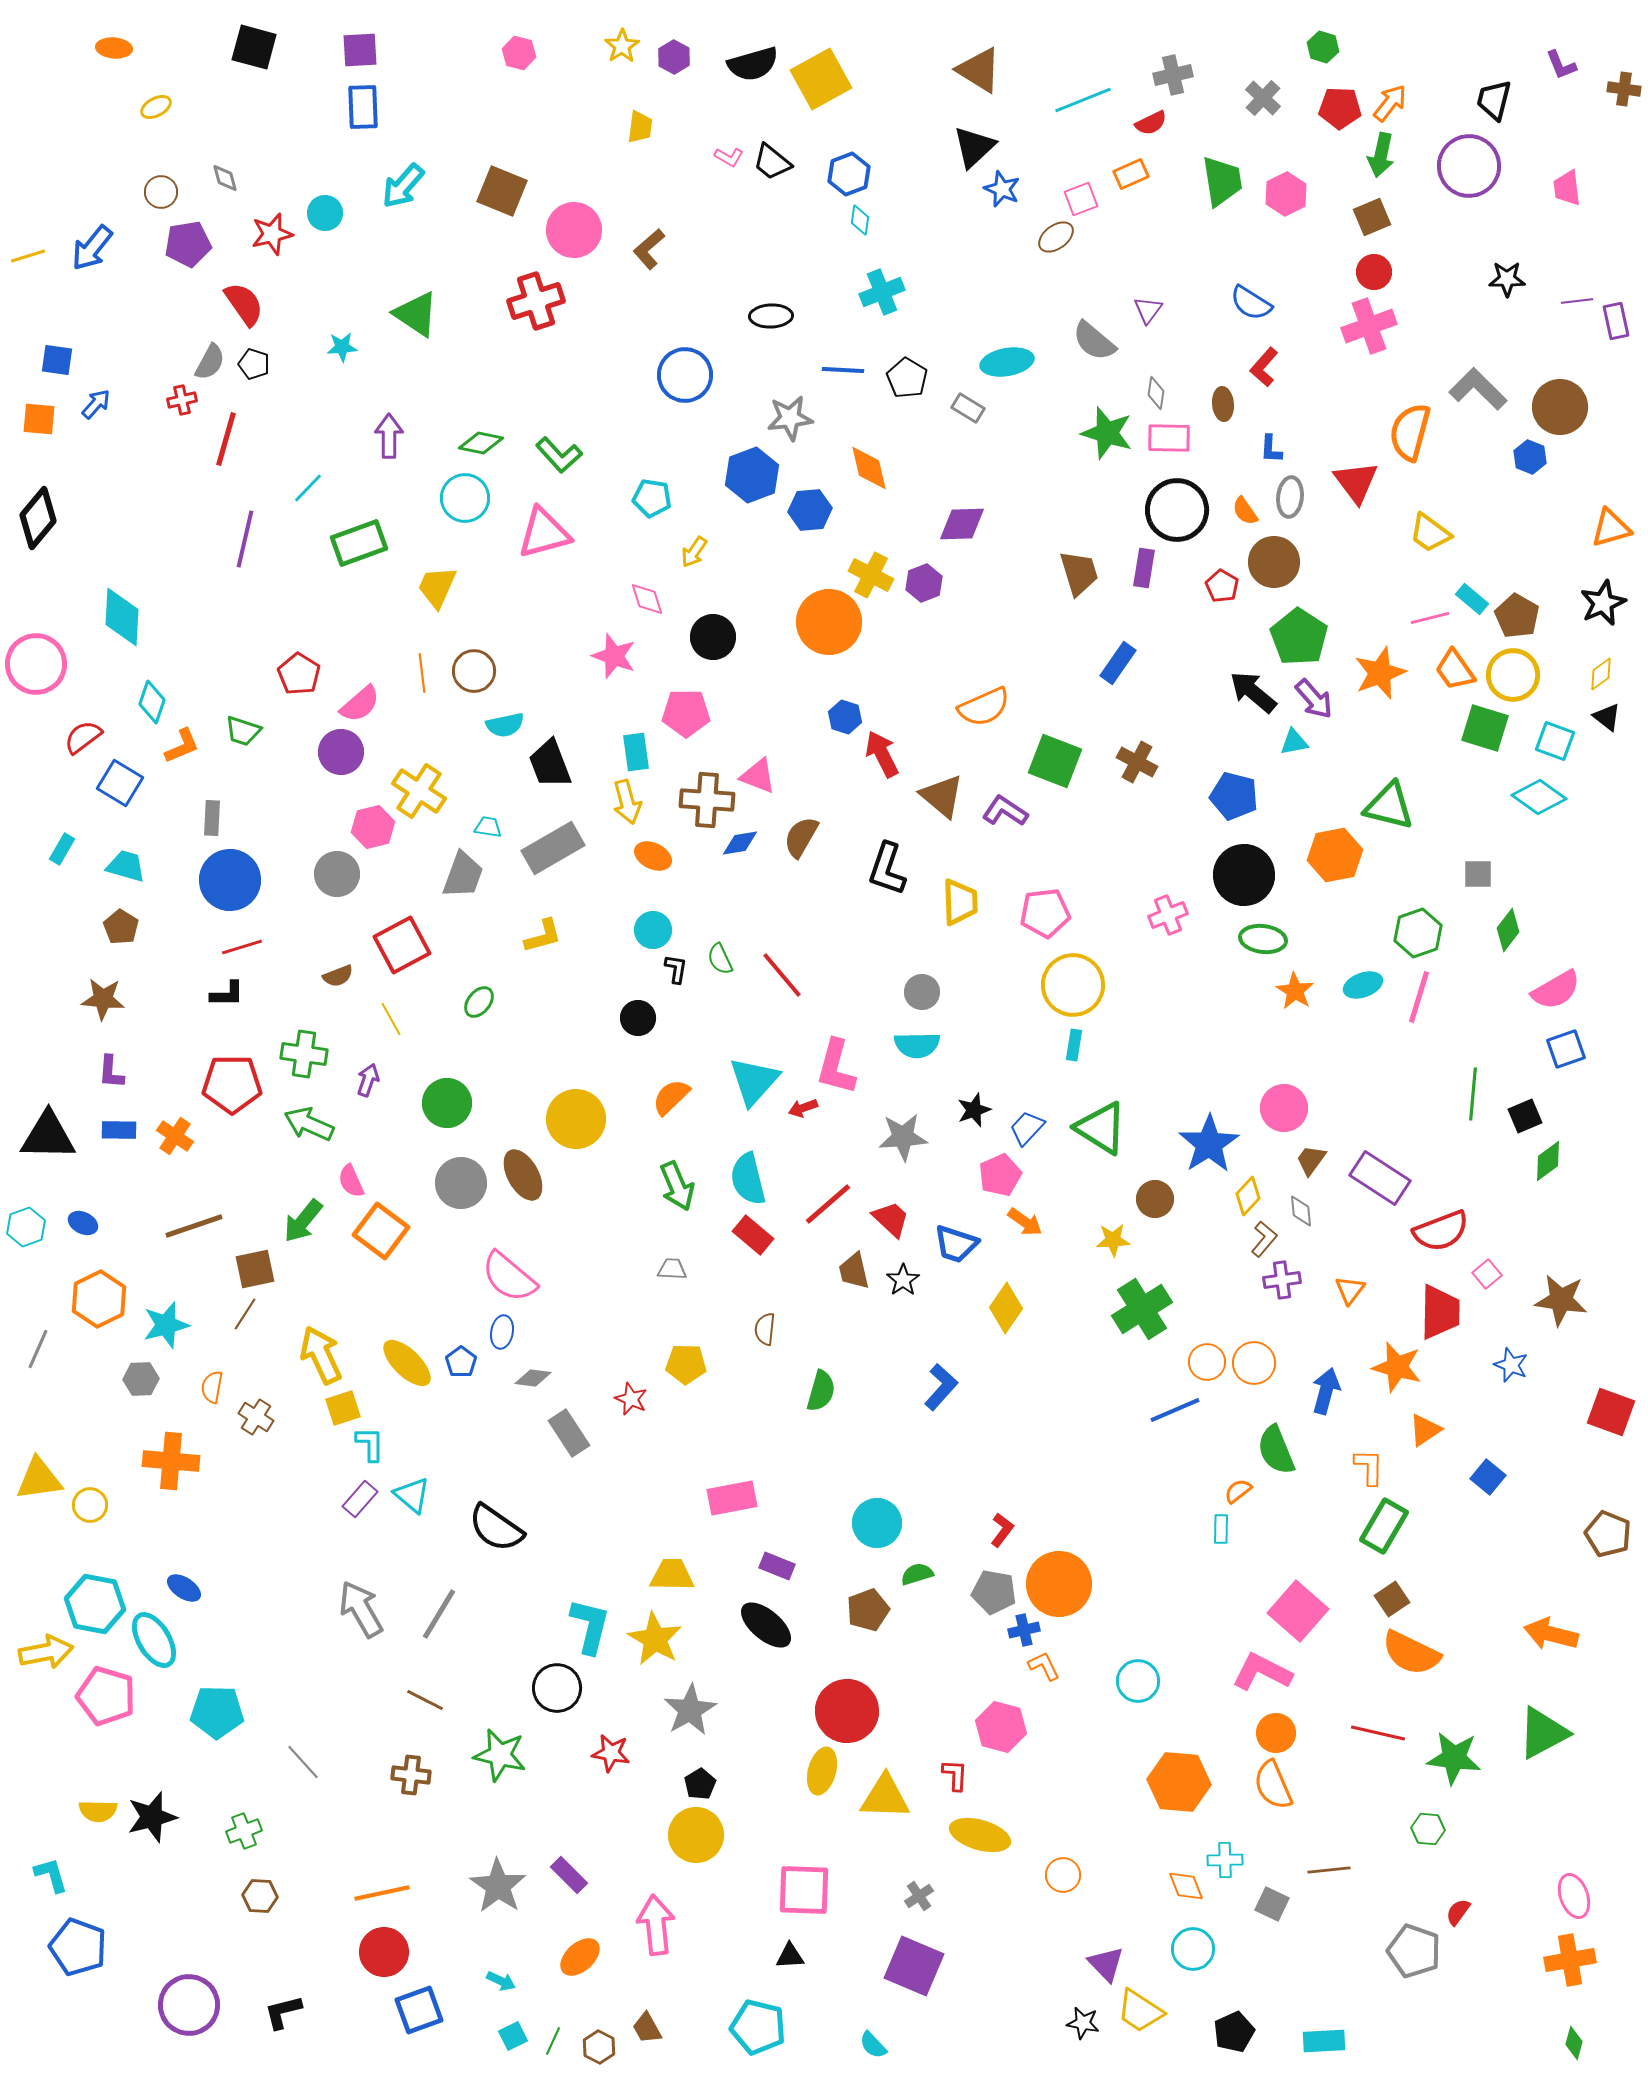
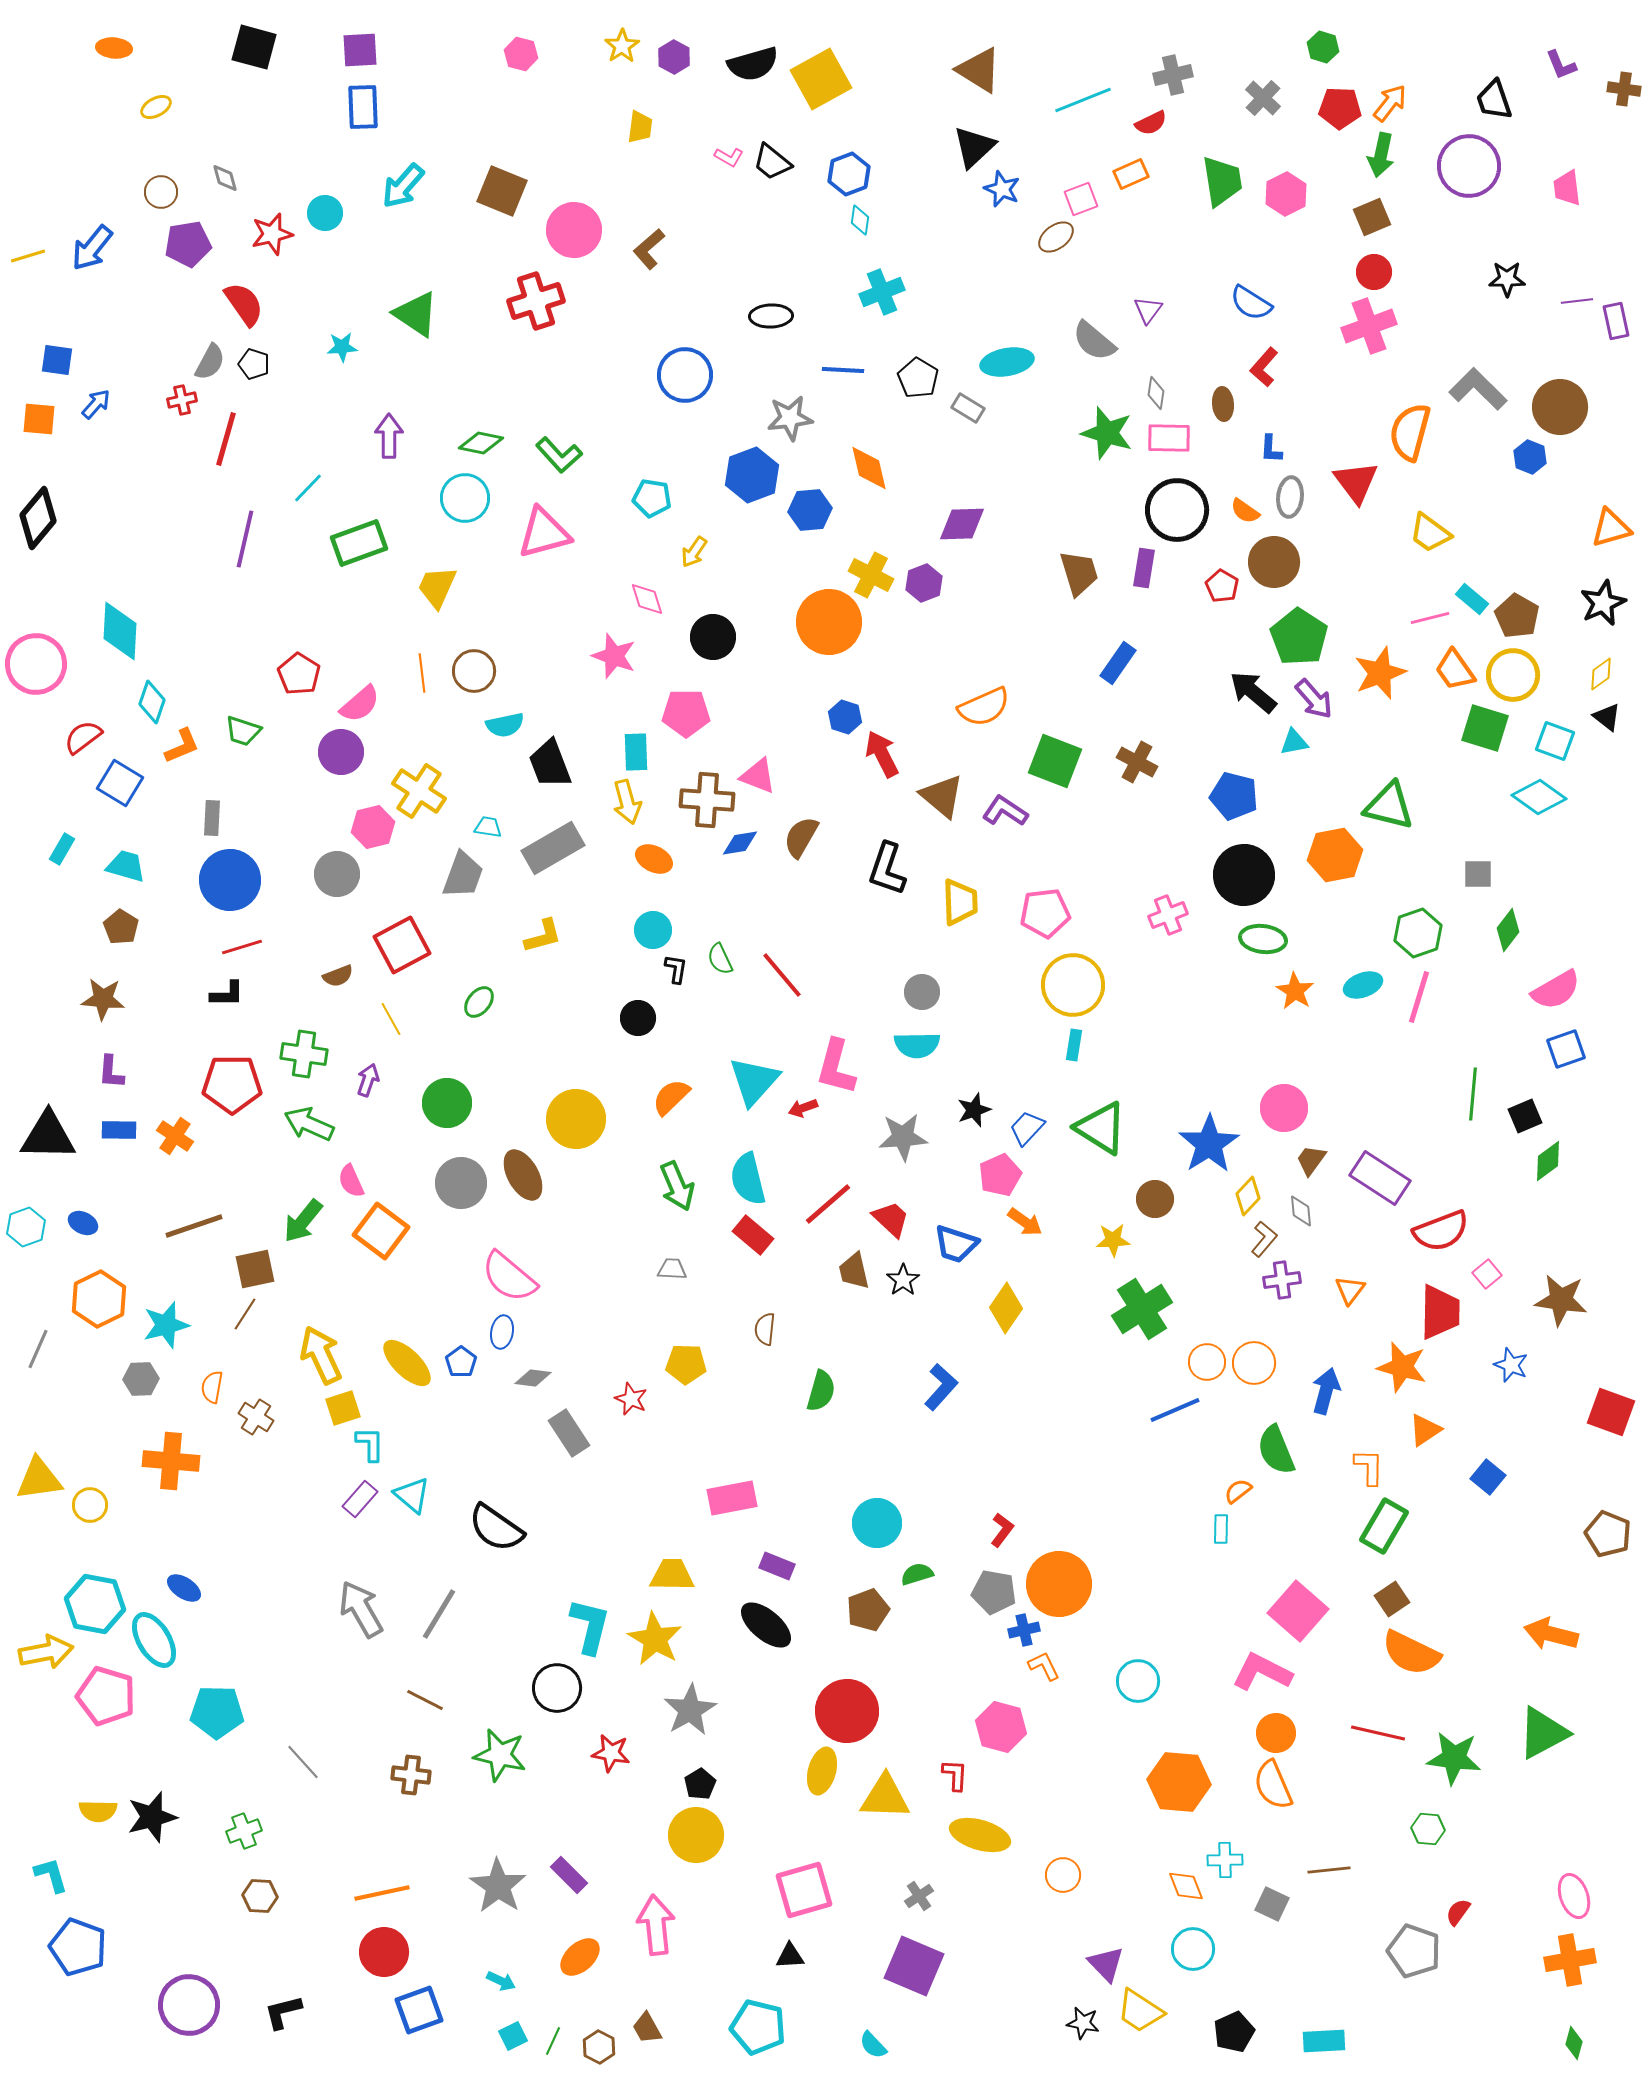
pink hexagon at (519, 53): moved 2 px right, 1 px down
black trapezoid at (1494, 100): rotated 33 degrees counterclockwise
black pentagon at (907, 378): moved 11 px right
orange semicircle at (1245, 511): rotated 20 degrees counterclockwise
cyan diamond at (122, 617): moved 2 px left, 14 px down
cyan rectangle at (636, 752): rotated 6 degrees clockwise
orange ellipse at (653, 856): moved 1 px right, 3 px down
orange star at (1397, 1367): moved 5 px right
pink square at (804, 1890): rotated 18 degrees counterclockwise
